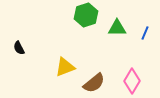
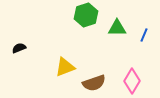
blue line: moved 1 px left, 2 px down
black semicircle: rotated 96 degrees clockwise
brown semicircle: rotated 20 degrees clockwise
